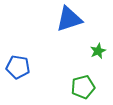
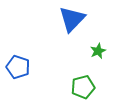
blue triangle: moved 3 px right; rotated 28 degrees counterclockwise
blue pentagon: rotated 10 degrees clockwise
